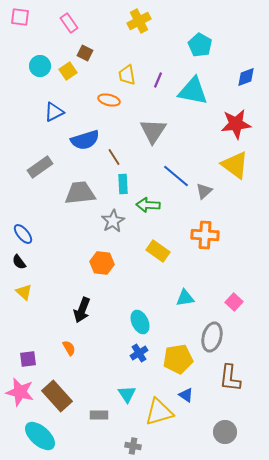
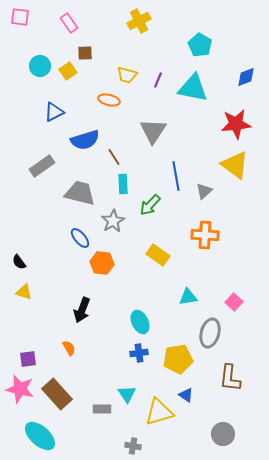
brown square at (85, 53): rotated 28 degrees counterclockwise
yellow trapezoid at (127, 75): rotated 65 degrees counterclockwise
cyan triangle at (193, 91): moved 3 px up
gray rectangle at (40, 167): moved 2 px right, 1 px up
blue line at (176, 176): rotated 40 degrees clockwise
gray trapezoid at (80, 193): rotated 20 degrees clockwise
green arrow at (148, 205): moved 2 px right; rotated 50 degrees counterclockwise
blue ellipse at (23, 234): moved 57 px right, 4 px down
yellow rectangle at (158, 251): moved 4 px down
yellow triangle at (24, 292): rotated 24 degrees counterclockwise
cyan triangle at (185, 298): moved 3 px right, 1 px up
gray ellipse at (212, 337): moved 2 px left, 4 px up
blue cross at (139, 353): rotated 24 degrees clockwise
pink star at (20, 392): moved 3 px up
brown rectangle at (57, 396): moved 2 px up
gray rectangle at (99, 415): moved 3 px right, 6 px up
gray circle at (225, 432): moved 2 px left, 2 px down
